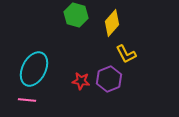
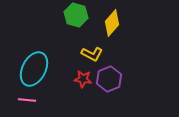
yellow L-shape: moved 34 px left; rotated 35 degrees counterclockwise
red star: moved 2 px right, 2 px up
